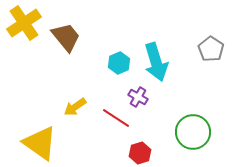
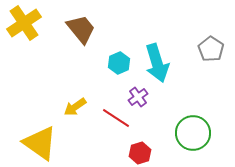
brown trapezoid: moved 15 px right, 8 px up
cyan arrow: moved 1 px right, 1 px down
purple cross: rotated 24 degrees clockwise
green circle: moved 1 px down
